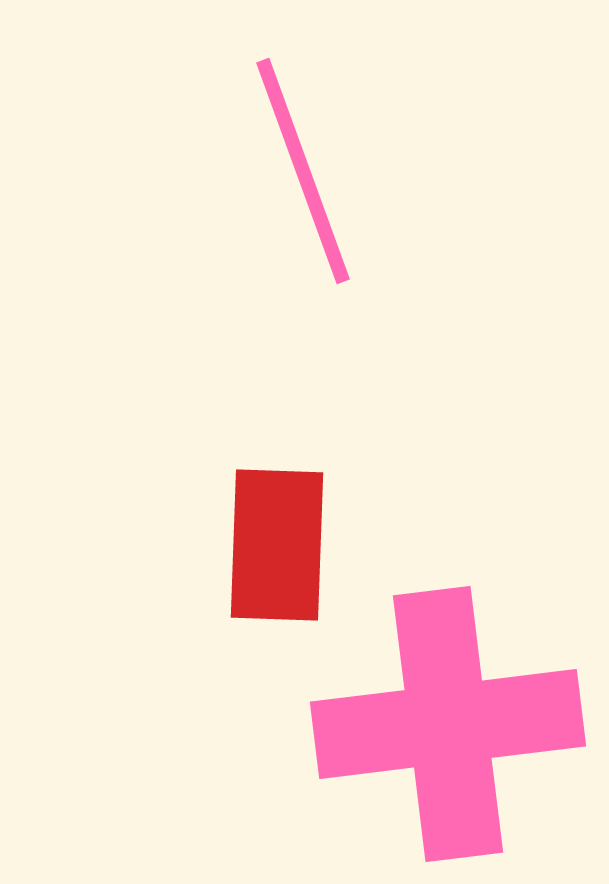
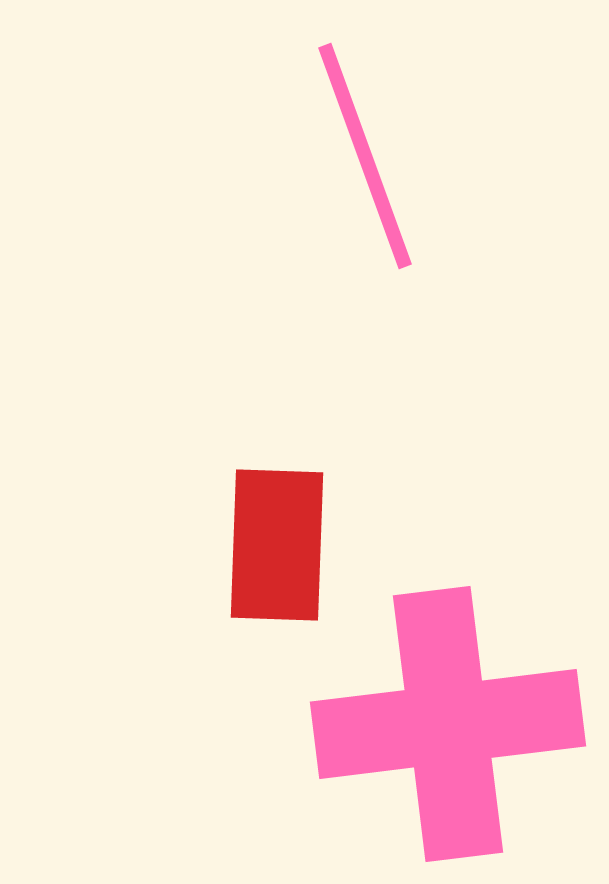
pink line: moved 62 px right, 15 px up
